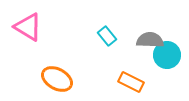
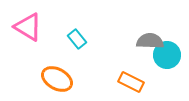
cyan rectangle: moved 30 px left, 3 px down
gray semicircle: moved 1 px down
